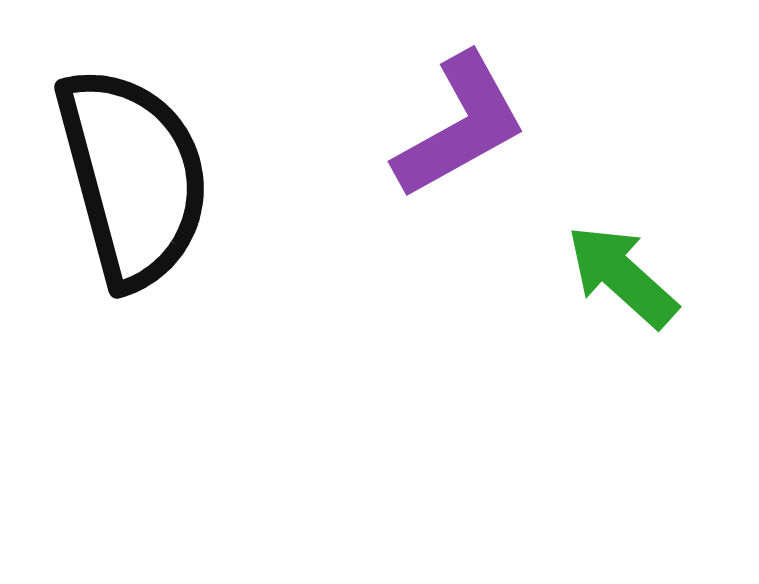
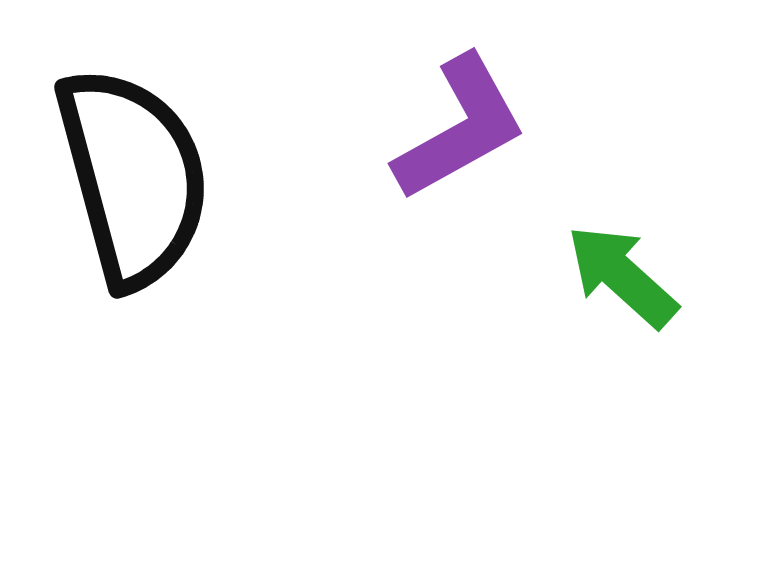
purple L-shape: moved 2 px down
